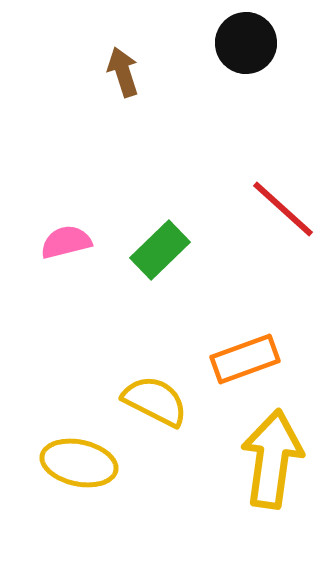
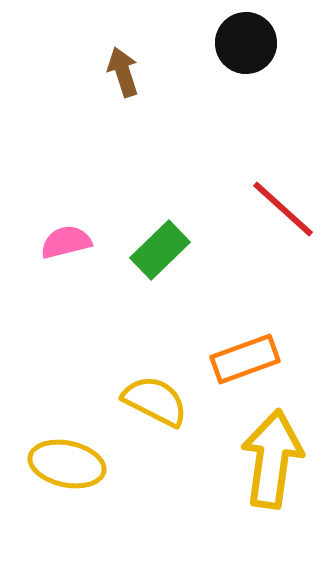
yellow ellipse: moved 12 px left, 1 px down
